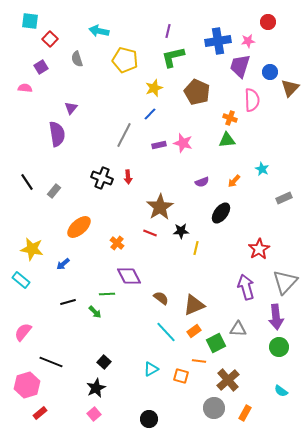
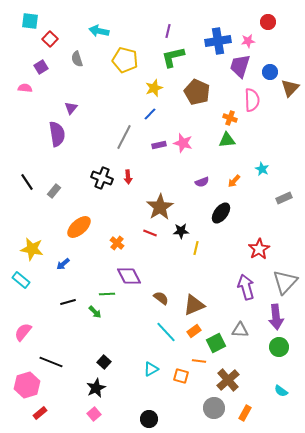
gray line at (124, 135): moved 2 px down
gray triangle at (238, 329): moved 2 px right, 1 px down
